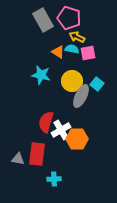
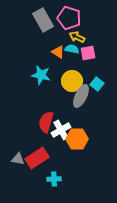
red rectangle: moved 4 px down; rotated 50 degrees clockwise
